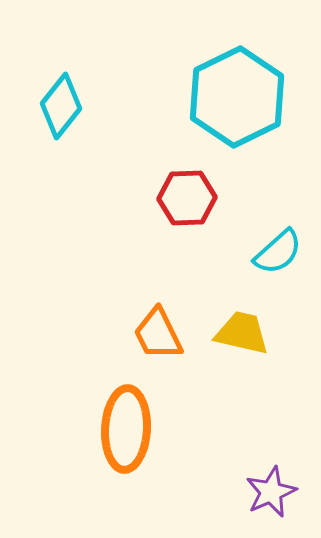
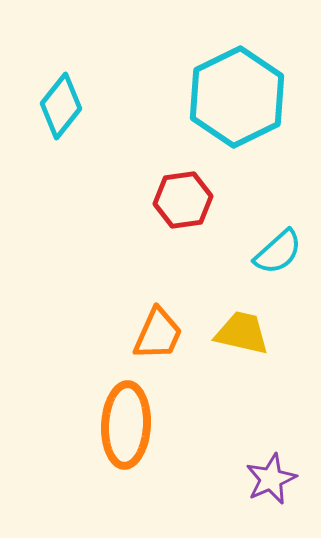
red hexagon: moved 4 px left, 2 px down; rotated 6 degrees counterclockwise
orange trapezoid: rotated 130 degrees counterclockwise
orange ellipse: moved 4 px up
purple star: moved 13 px up
